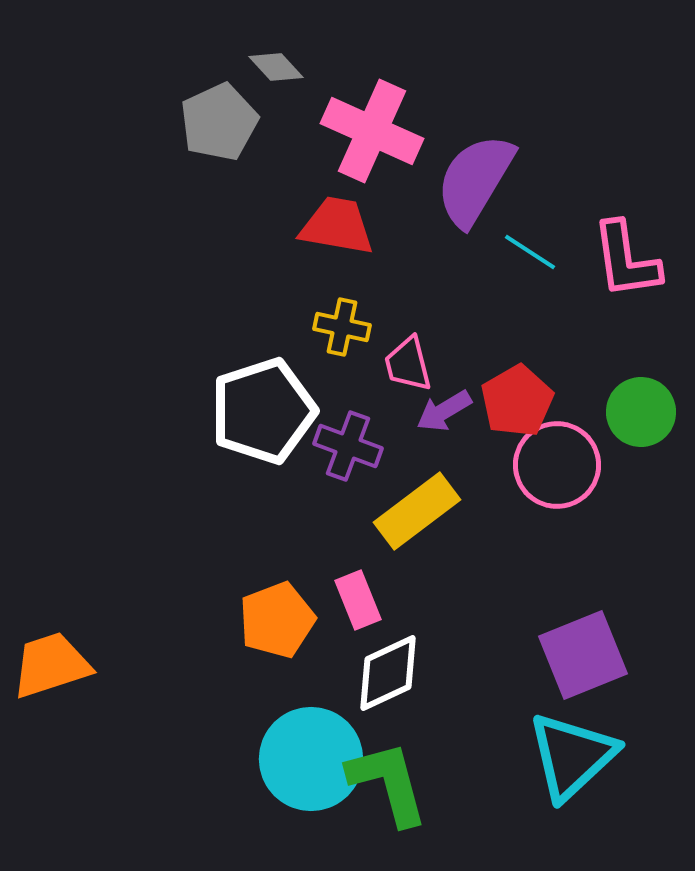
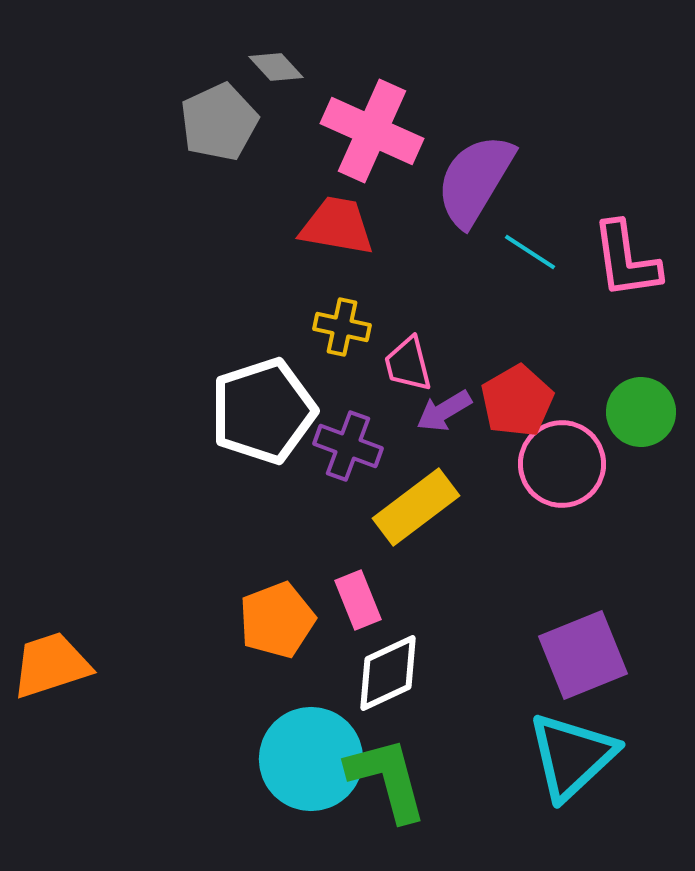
pink circle: moved 5 px right, 1 px up
yellow rectangle: moved 1 px left, 4 px up
green L-shape: moved 1 px left, 4 px up
